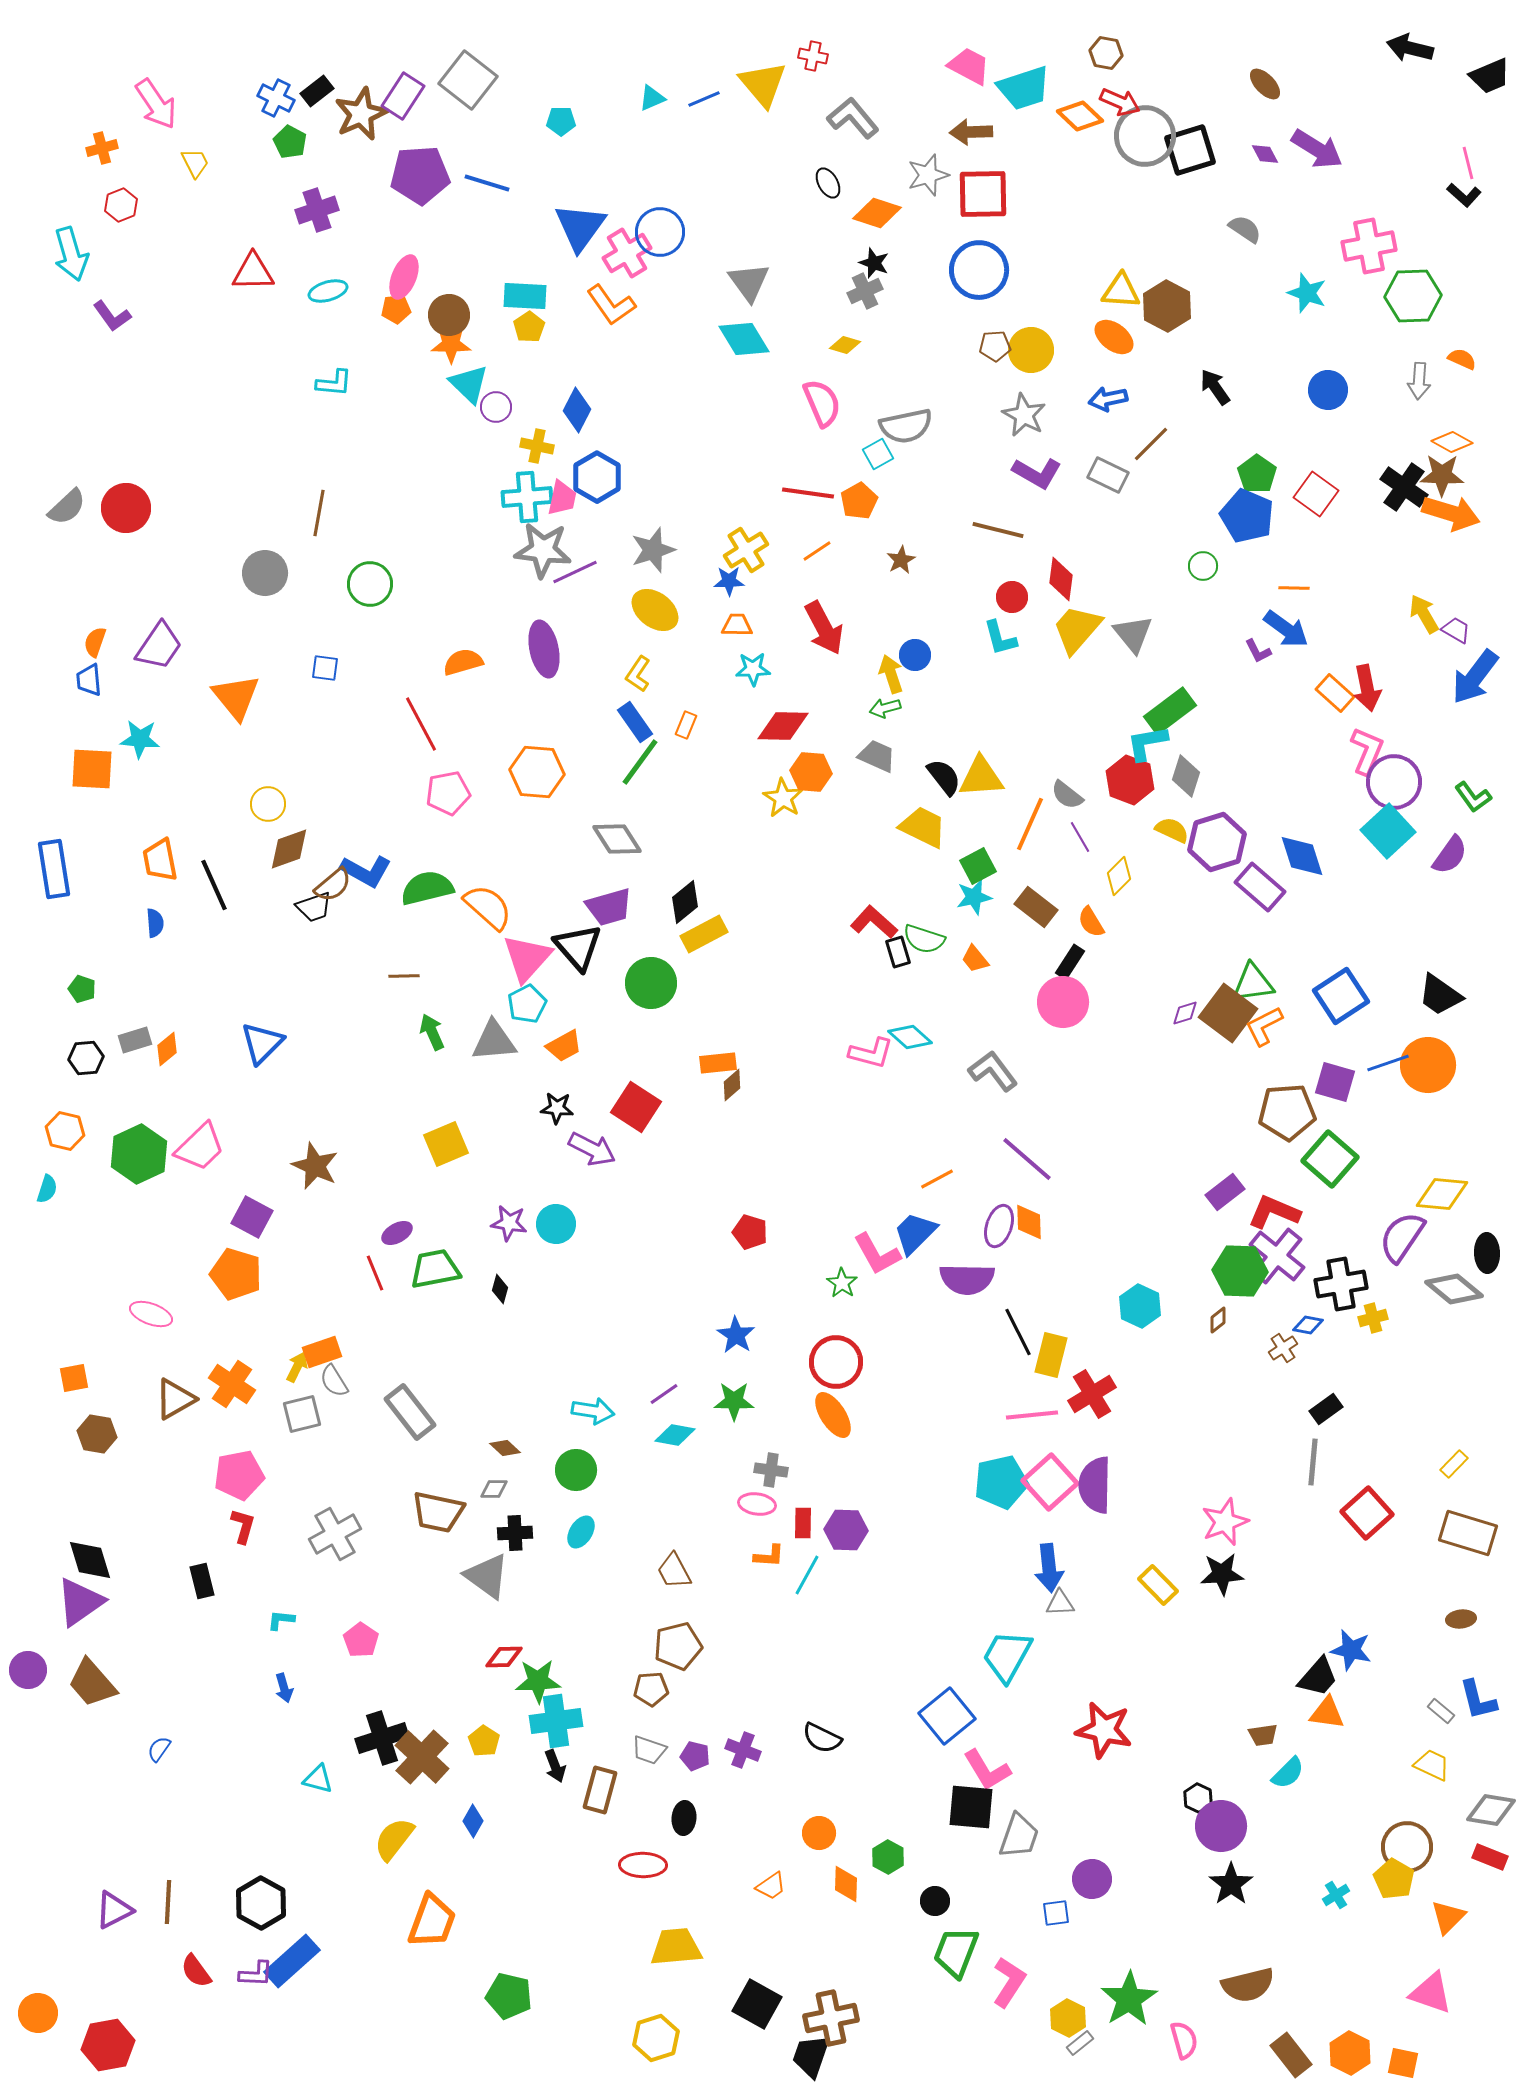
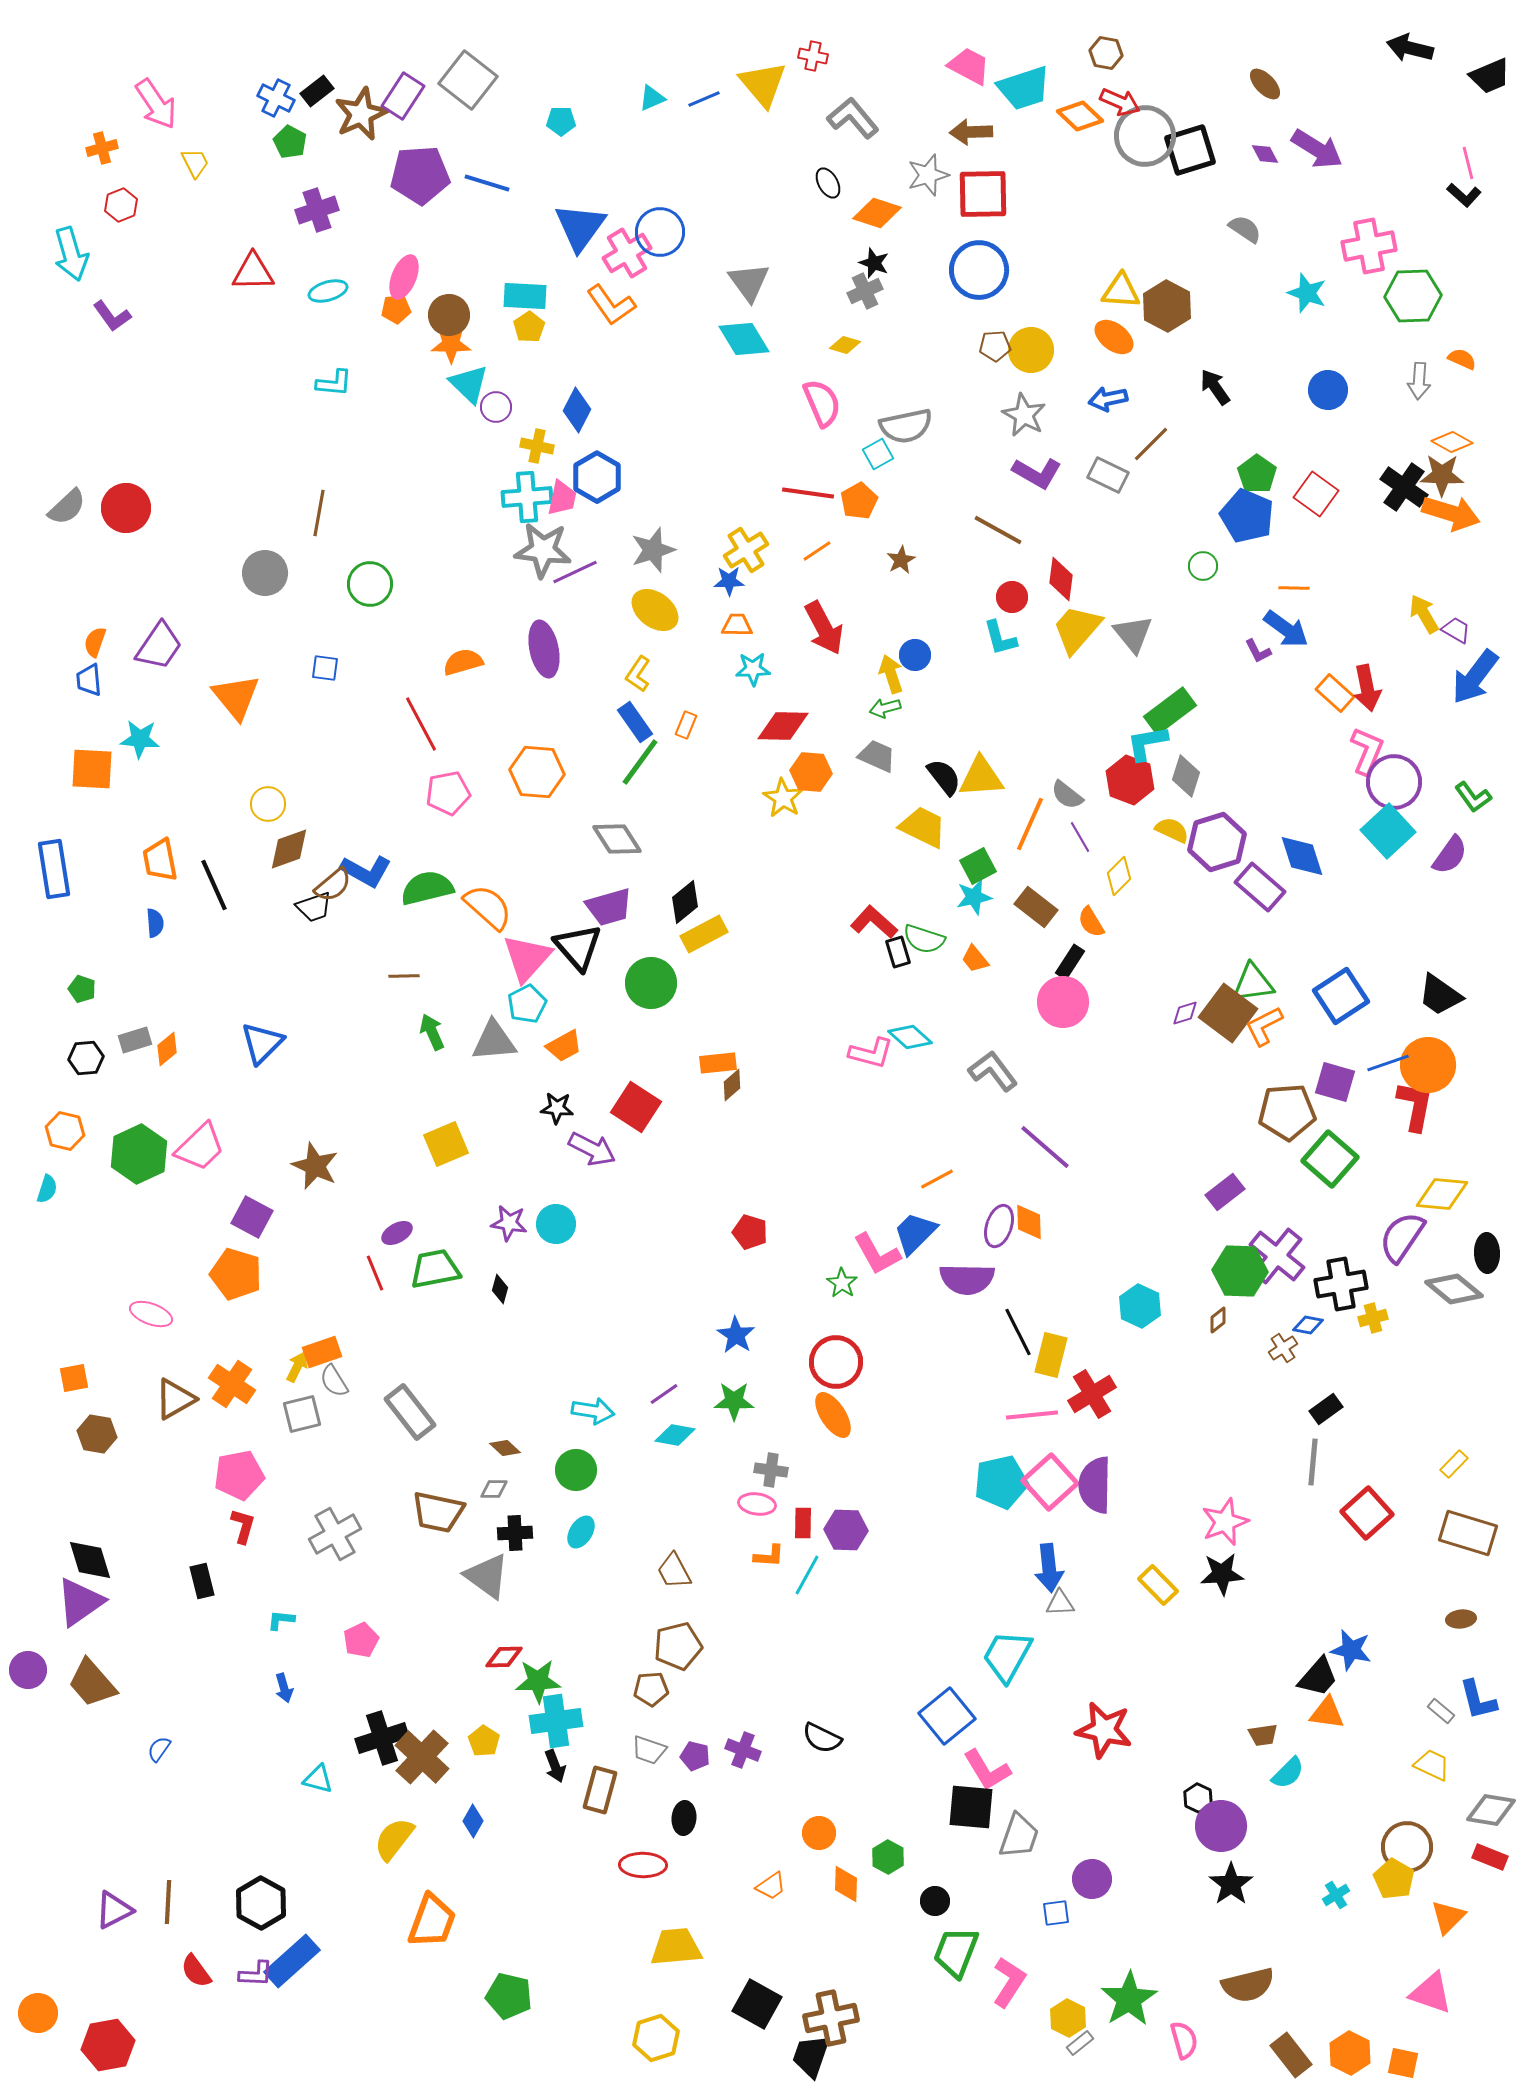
brown line at (998, 530): rotated 15 degrees clockwise
purple line at (1027, 1159): moved 18 px right, 12 px up
red L-shape at (1274, 1212): moved 141 px right, 106 px up; rotated 78 degrees clockwise
pink pentagon at (361, 1640): rotated 12 degrees clockwise
